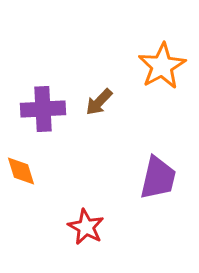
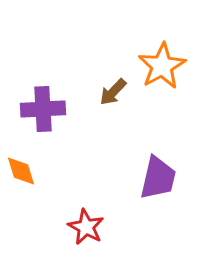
brown arrow: moved 14 px right, 10 px up
